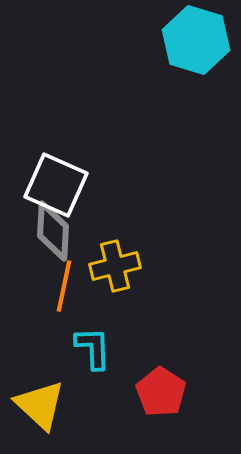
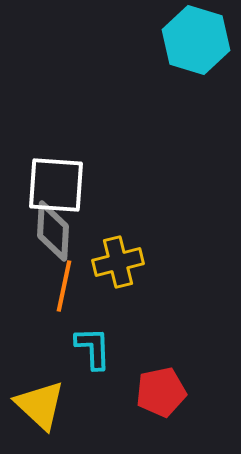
white square: rotated 20 degrees counterclockwise
yellow cross: moved 3 px right, 4 px up
red pentagon: rotated 27 degrees clockwise
